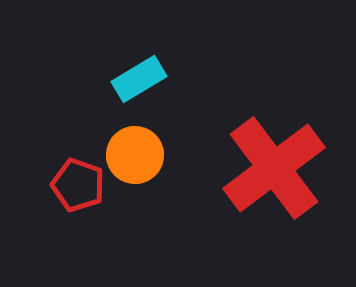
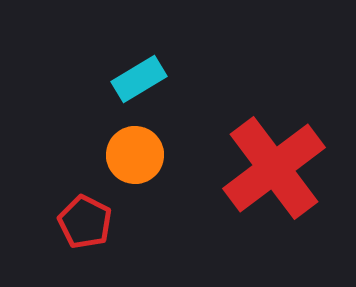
red pentagon: moved 7 px right, 37 px down; rotated 8 degrees clockwise
